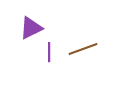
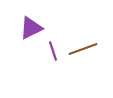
purple line: moved 4 px right, 1 px up; rotated 18 degrees counterclockwise
